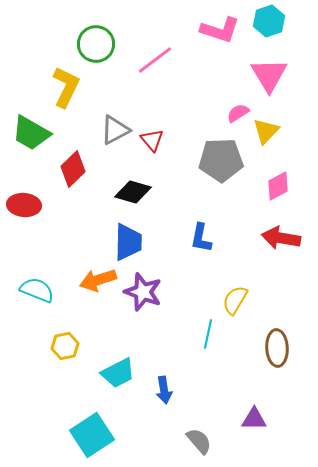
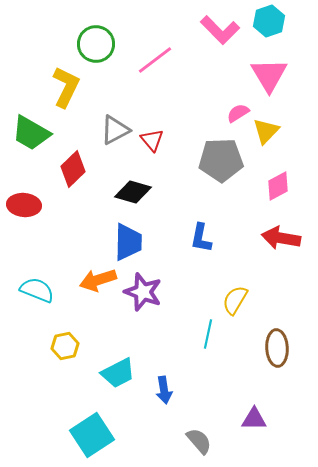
pink L-shape: rotated 27 degrees clockwise
